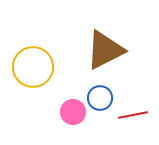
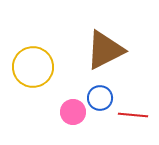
red line: rotated 16 degrees clockwise
